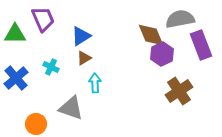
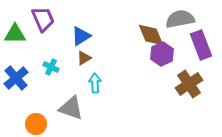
brown cross: moved 10 px right, 7 px up
